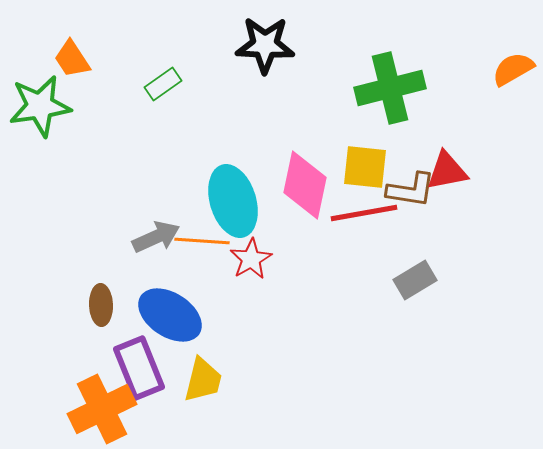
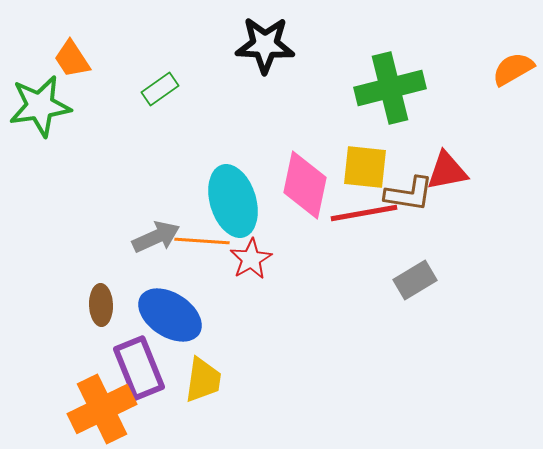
green rectangle: moved 3 px left, 5 px down
brown L-shape: moved 2 px left, 4 px down
yellow trapezoid: rotated 6 degrees counterclockwise
